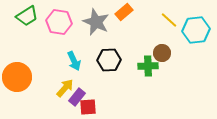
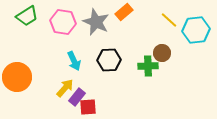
pink hexagon: moved 4 px right
